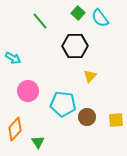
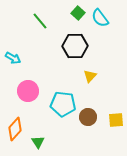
brown circle: moved 1 px right
